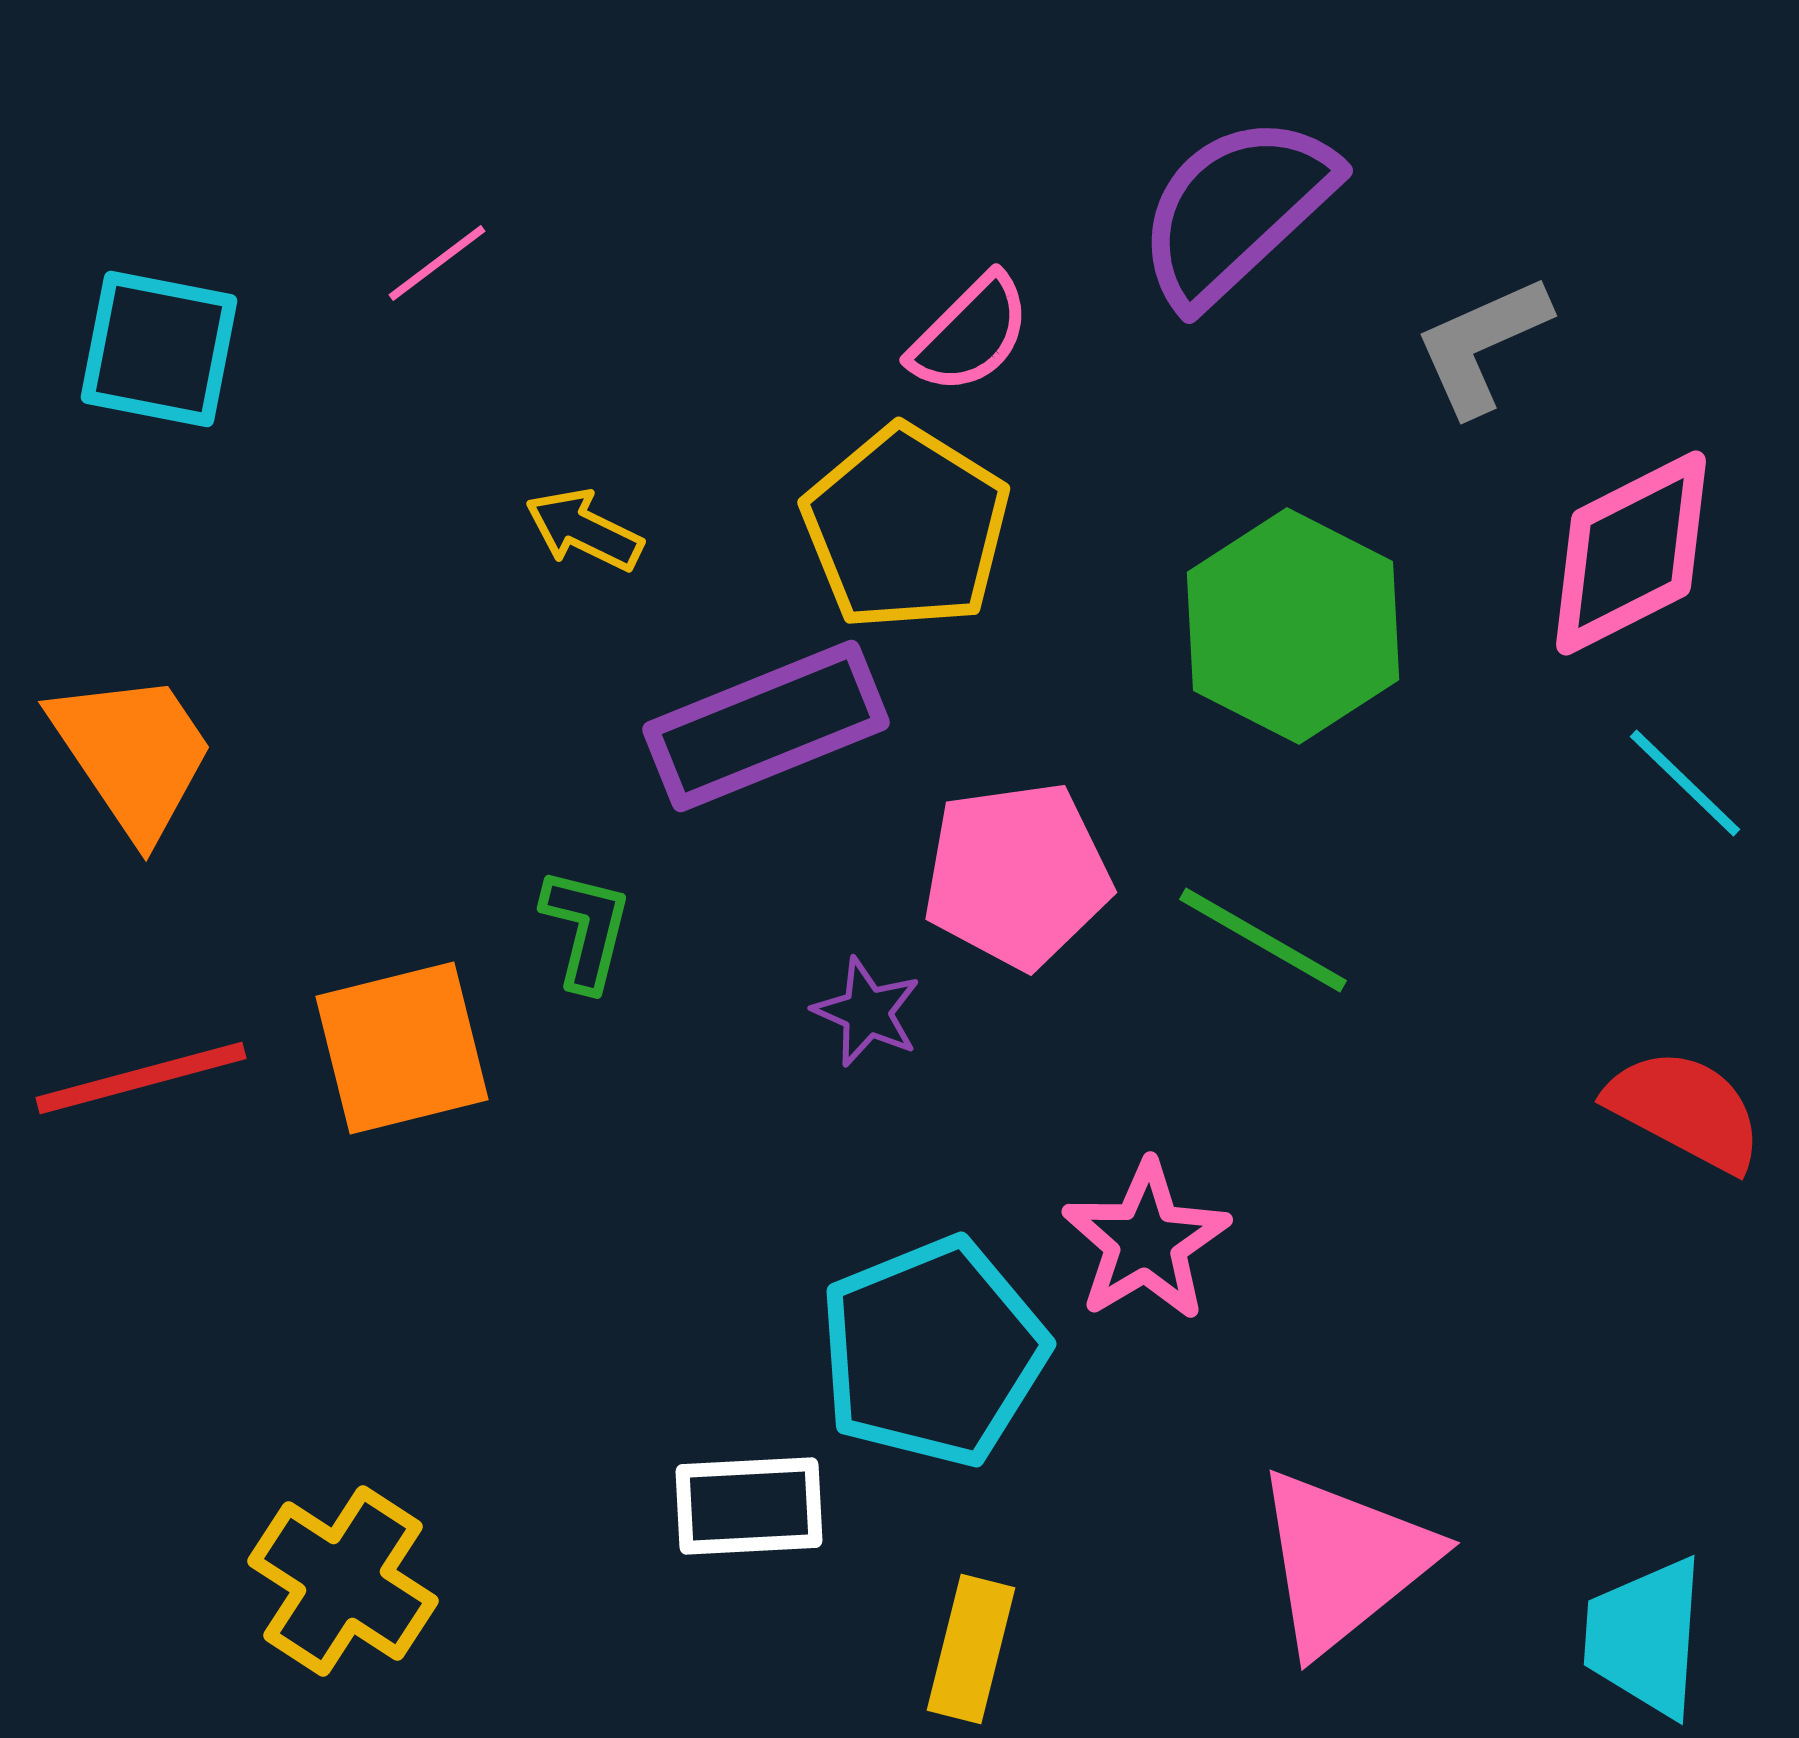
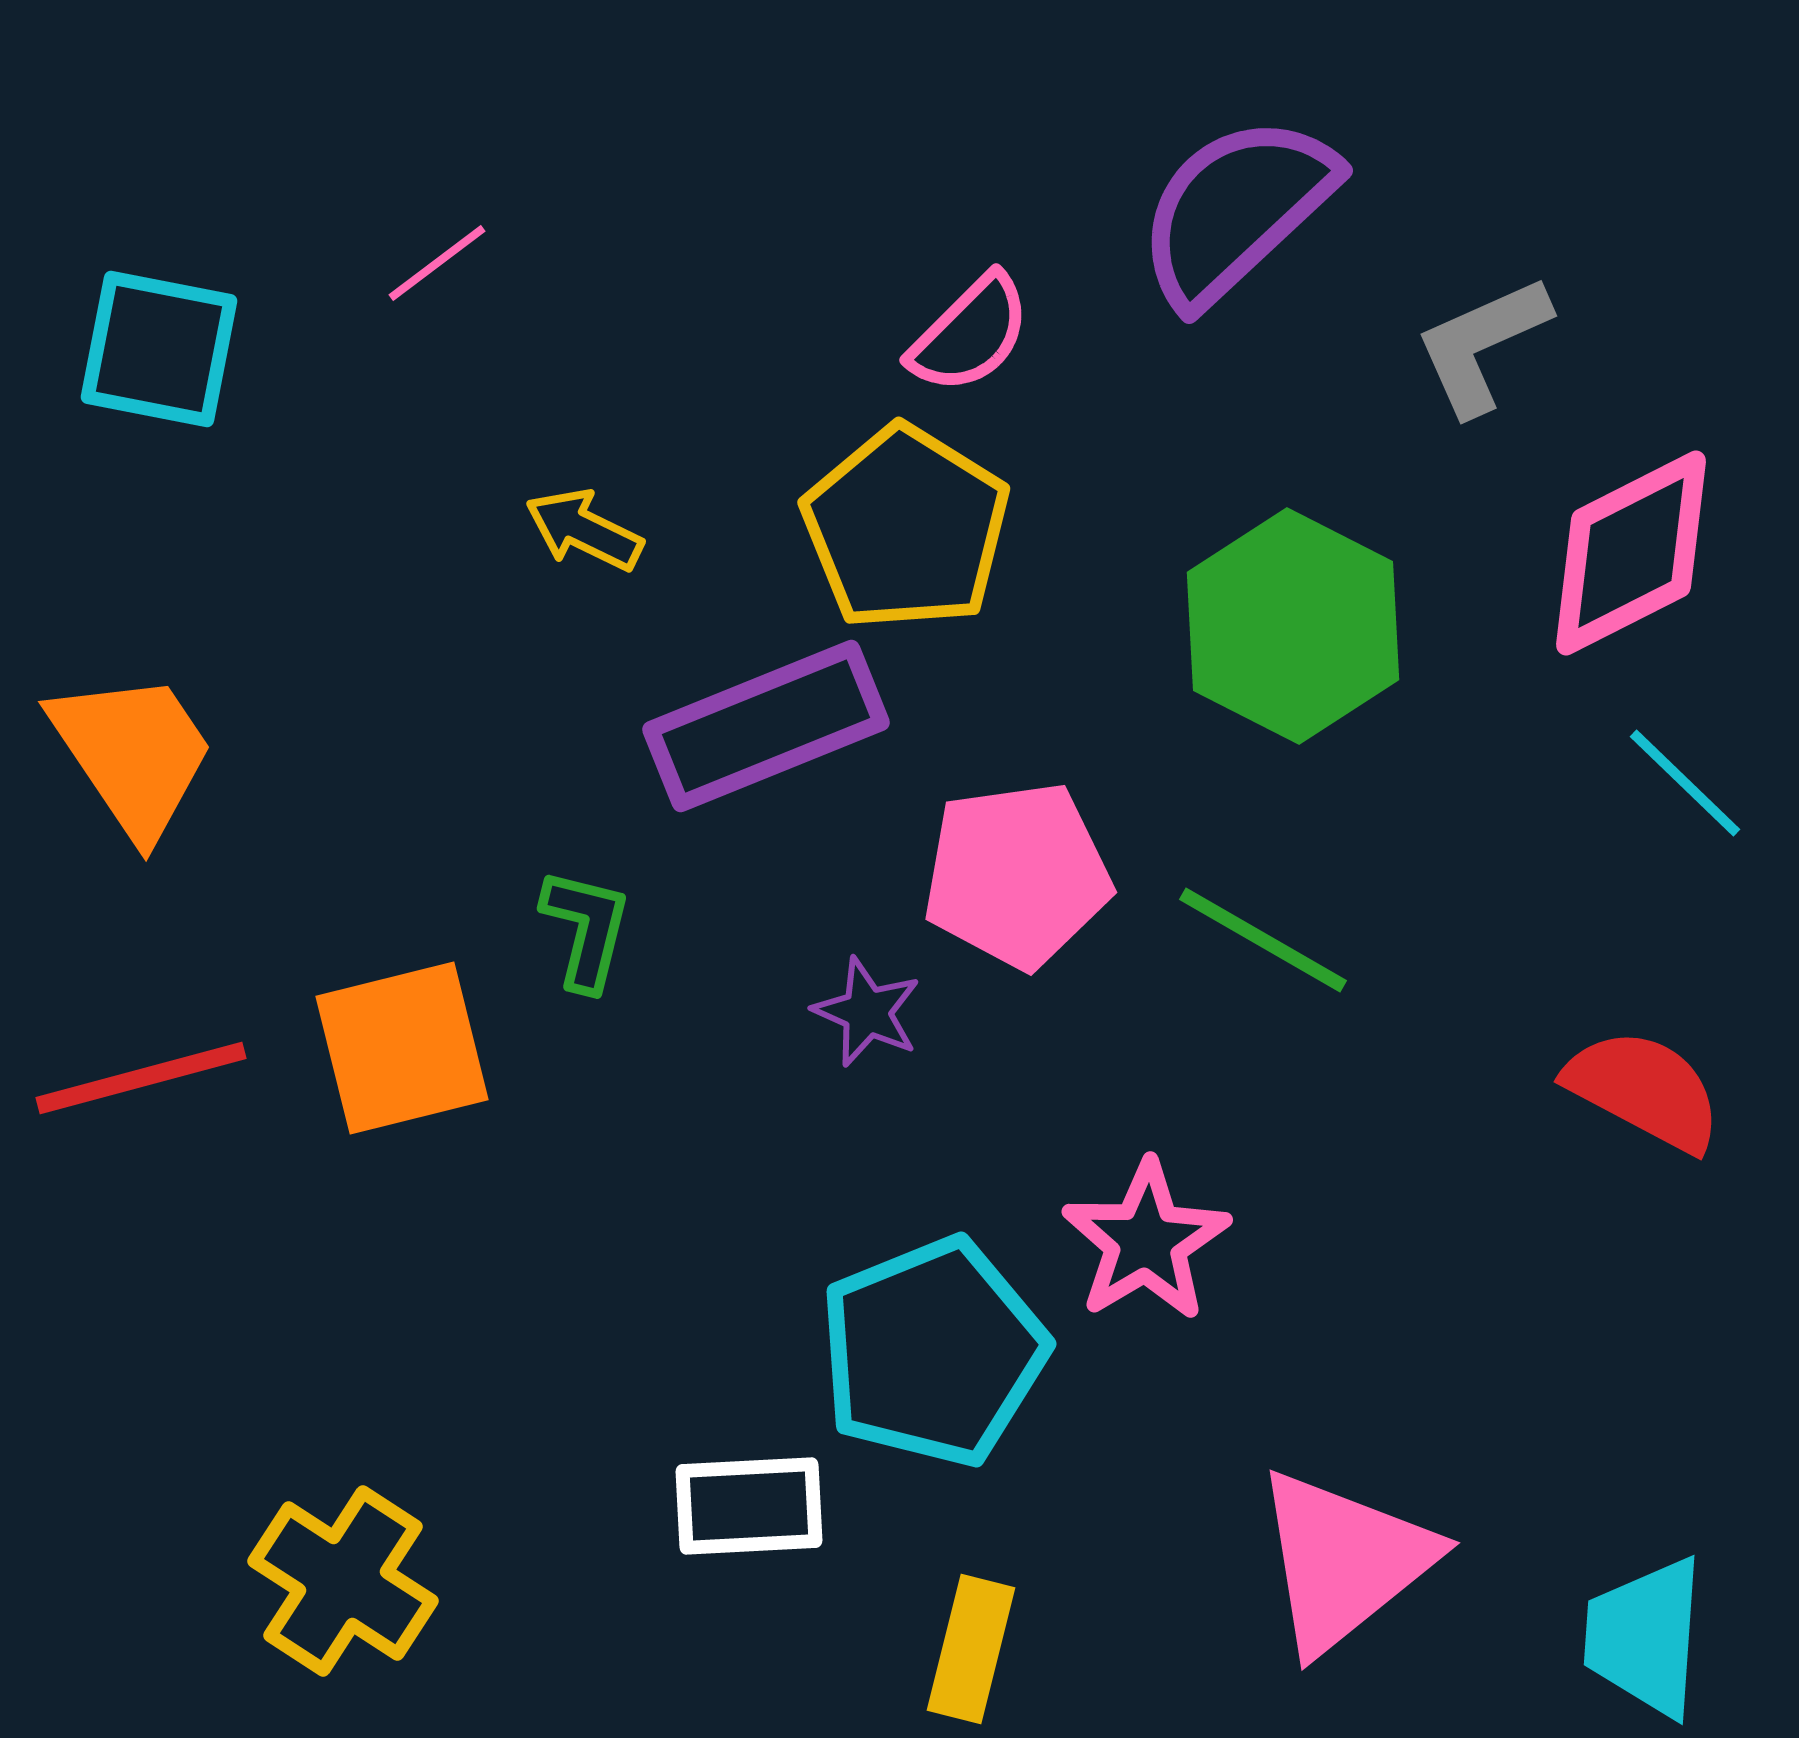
red semicircle: moved 41 px left, 20 px up
